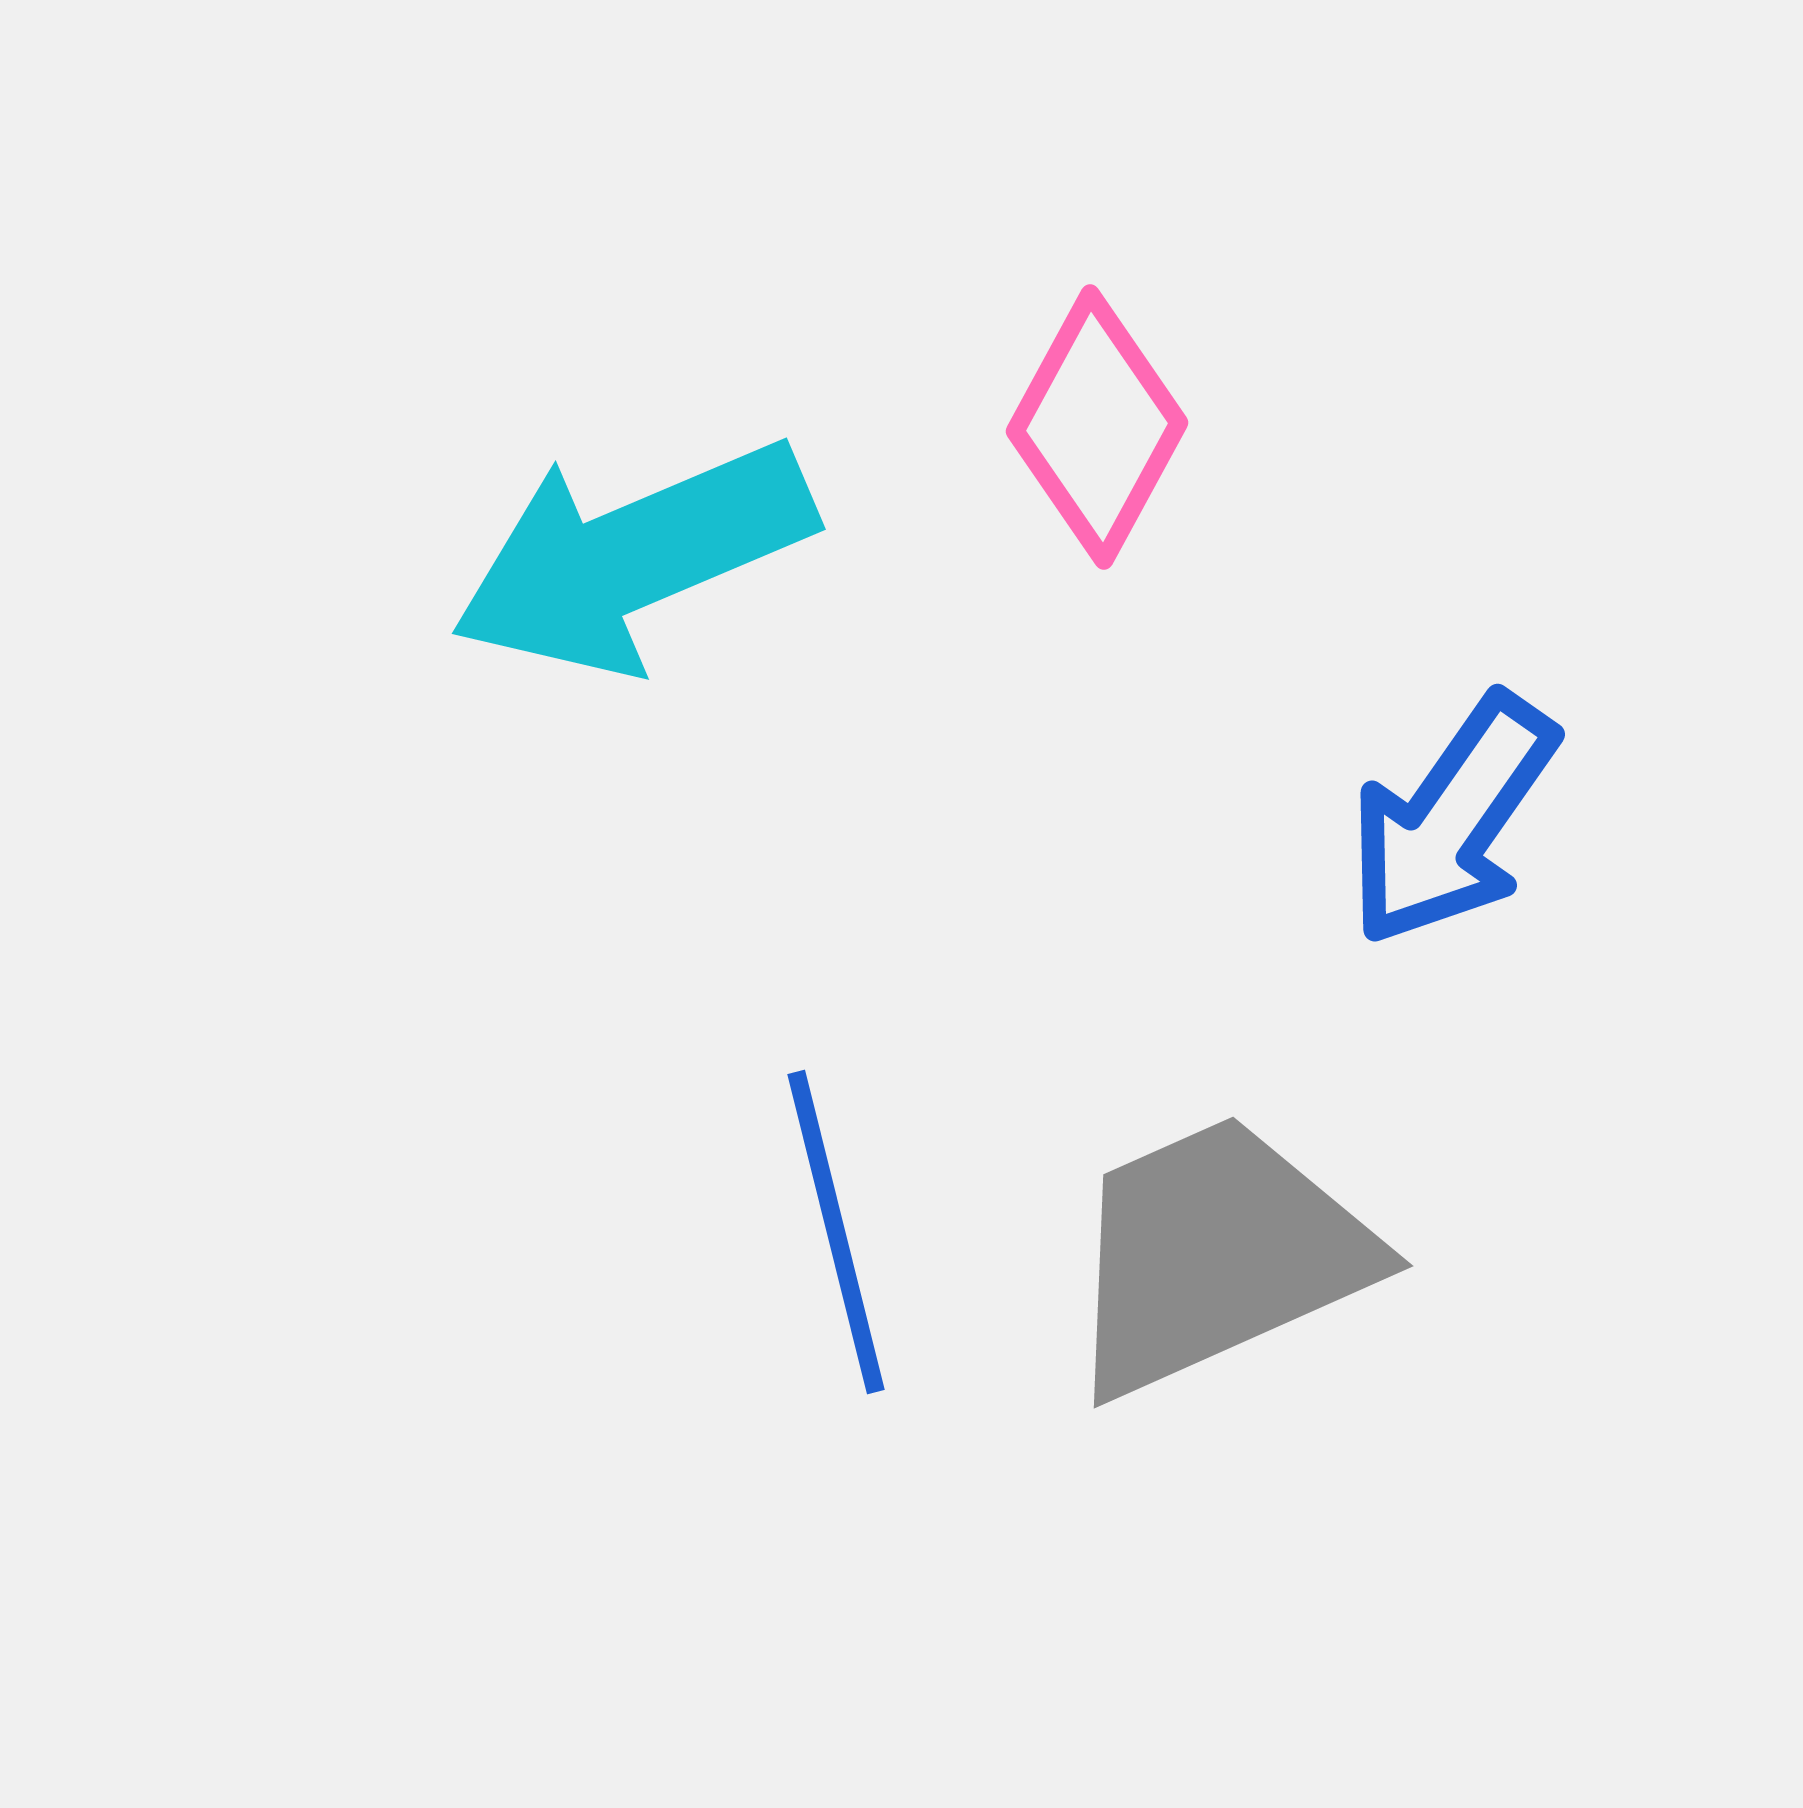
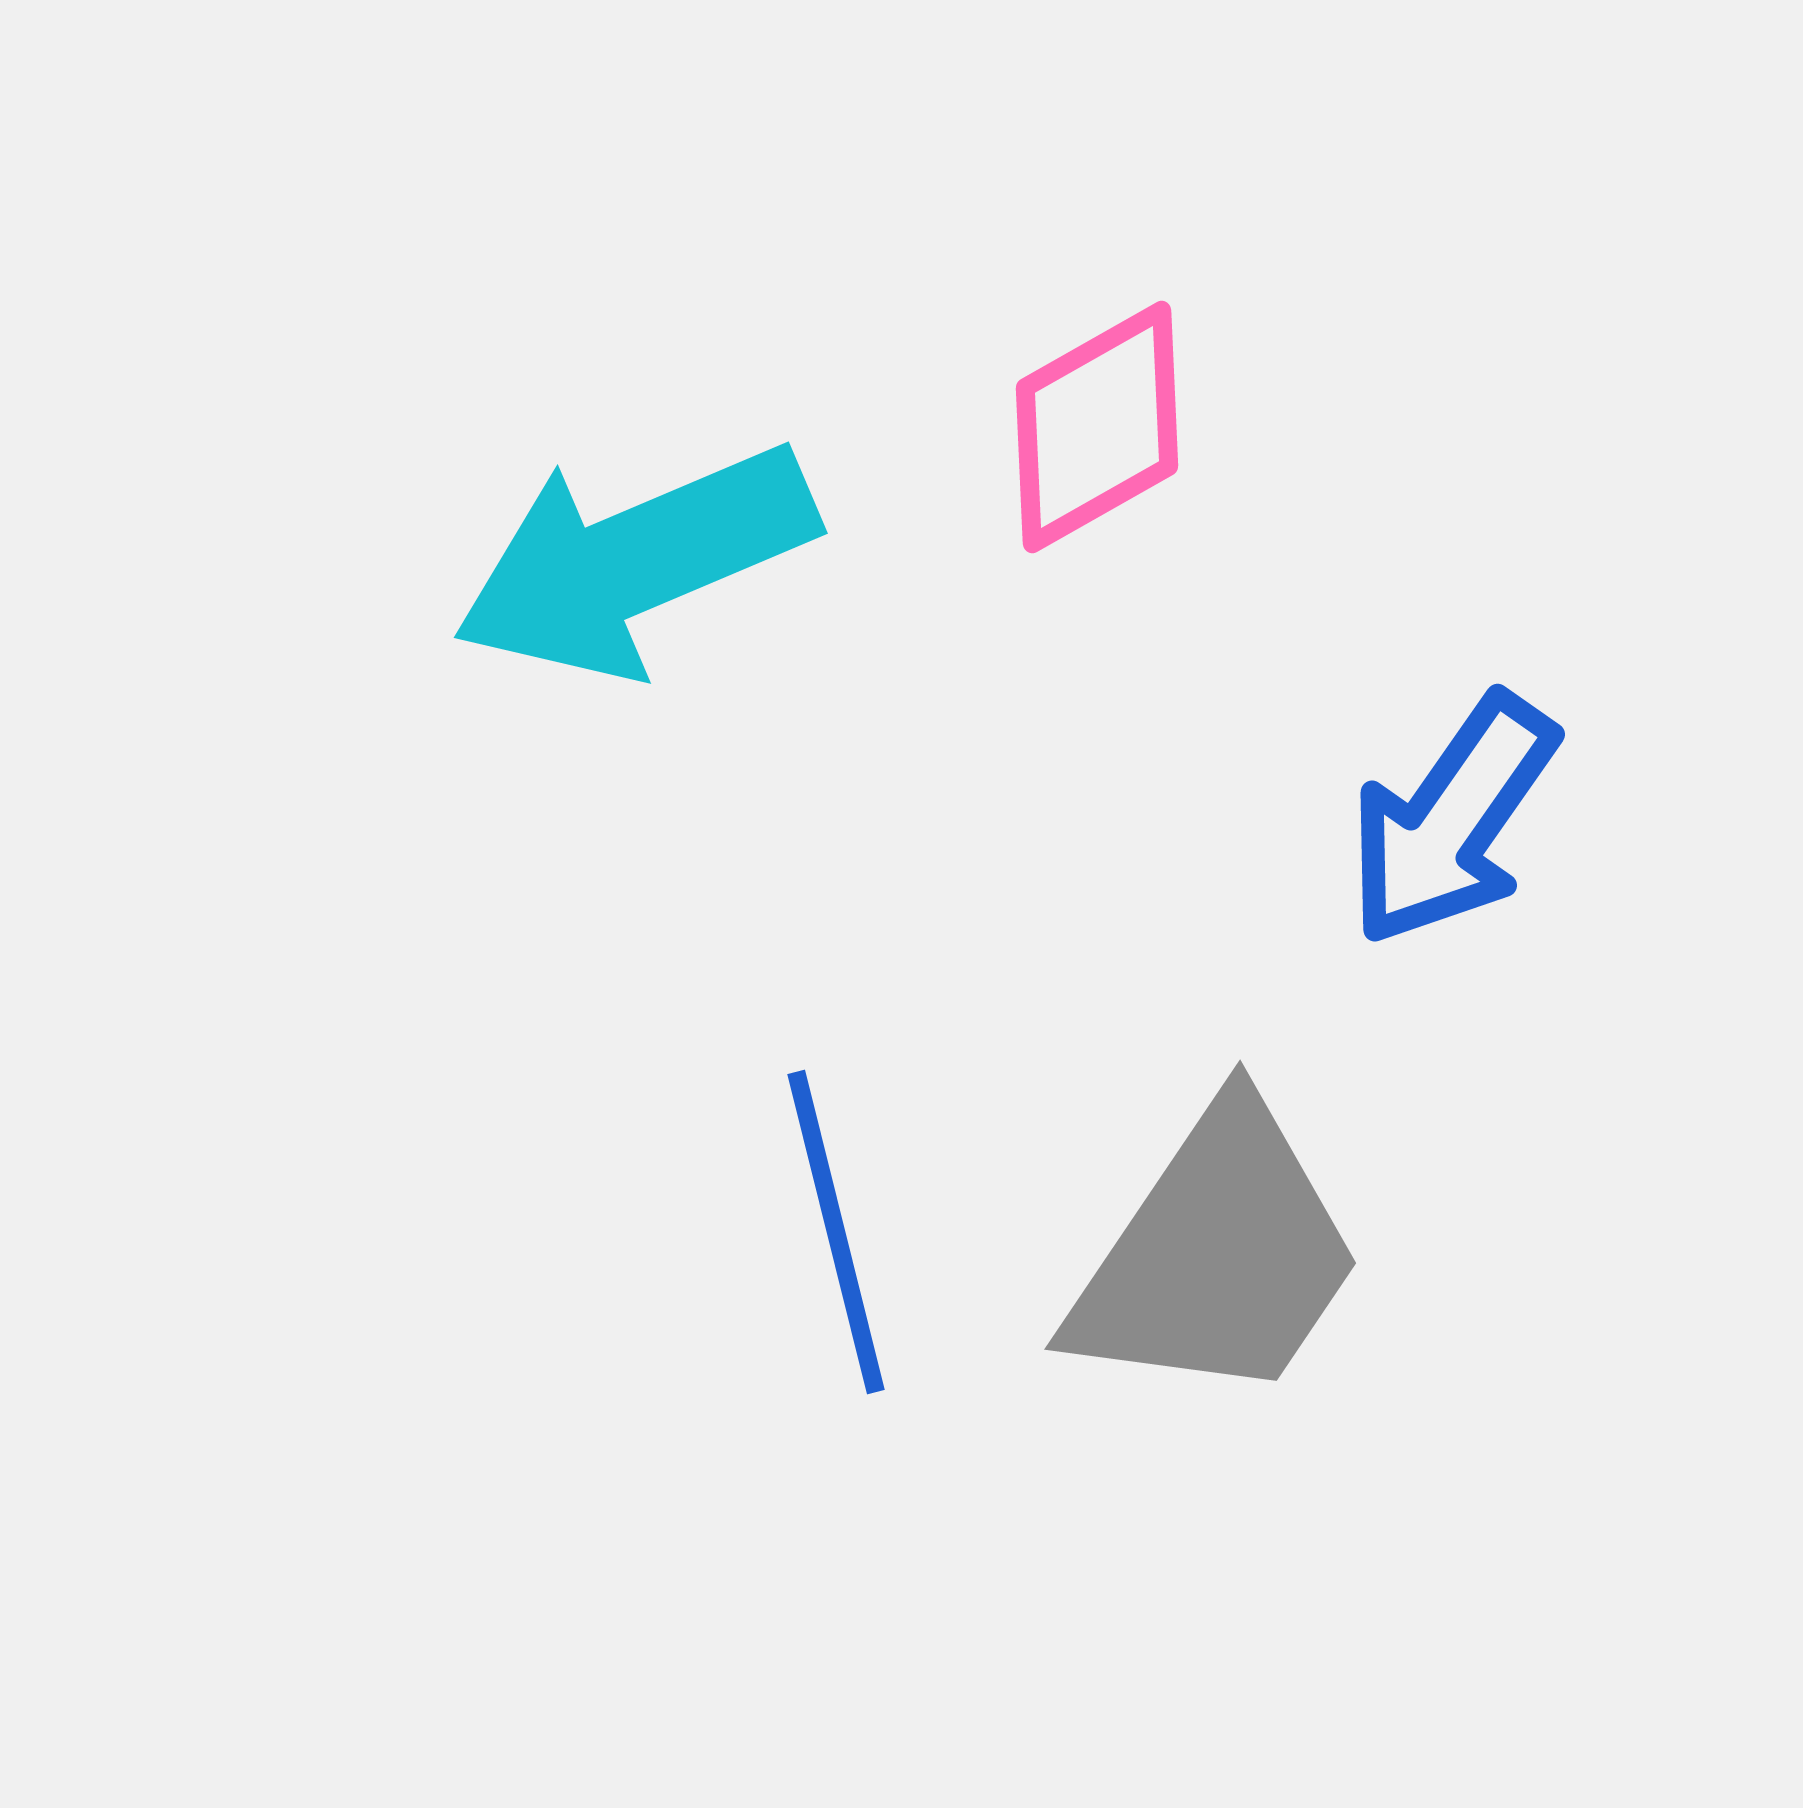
pink diamond: rotated 32 degrees clockwise
cyan arrow: moved 2 px right, 4 px down
gray trapezoid: rotated 148 degrees clockwise
